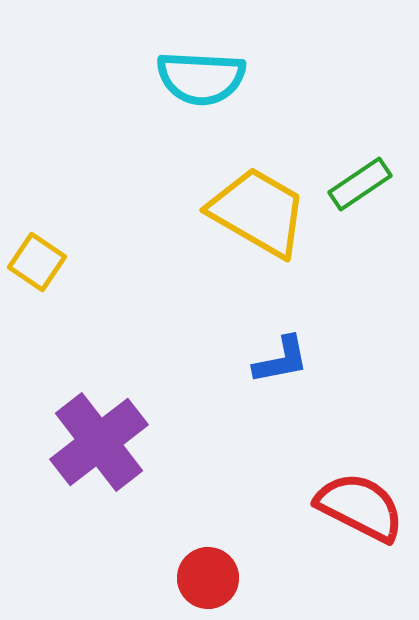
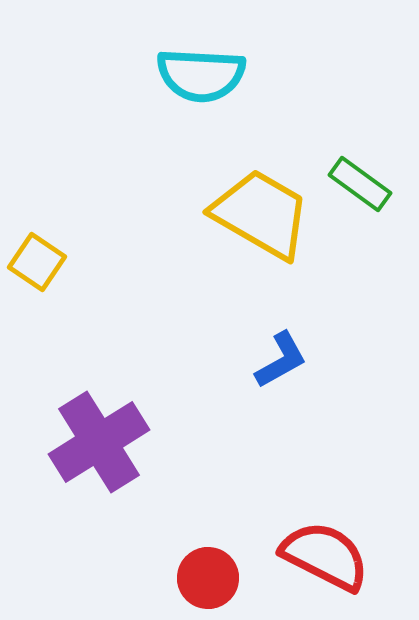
cyan semicircle: moved 3 px up
green rectangle: rotated 70 degrees clockwise
yellow trapezoid: moved 3 px right, 2 px down
blue L-shape: rotated 18 degrees counterclockwise
purple cross: rotated 6 degrees clockwise
red semicircle: moved 35 px left, 49 px down
